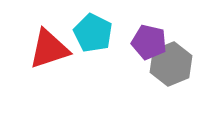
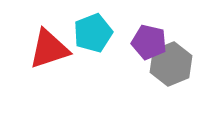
cyan pentagon: rotated 24 degrees clockwise
